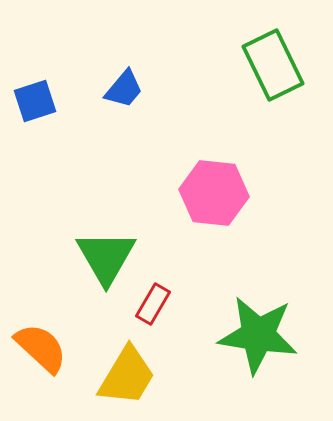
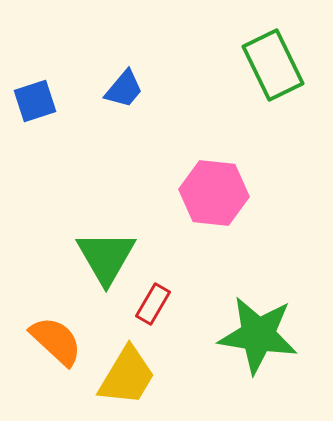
orange semicircle: moved 15 px right, 7 px up
